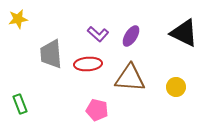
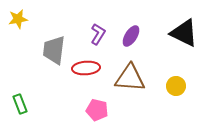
purple L-shape: rotated 100 degrees counterclockwise
gray trapezoid: moved 3 px right, 4 px up; rotated 12 degrees clockwise
red ellipse: moved 2 px left, 4 px down
yellow circle: moved 1 px up
